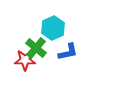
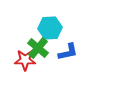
cyan hexagon: moved 3 px left; rotated 20 degrees clockwise
green cross: moved 2 px right
